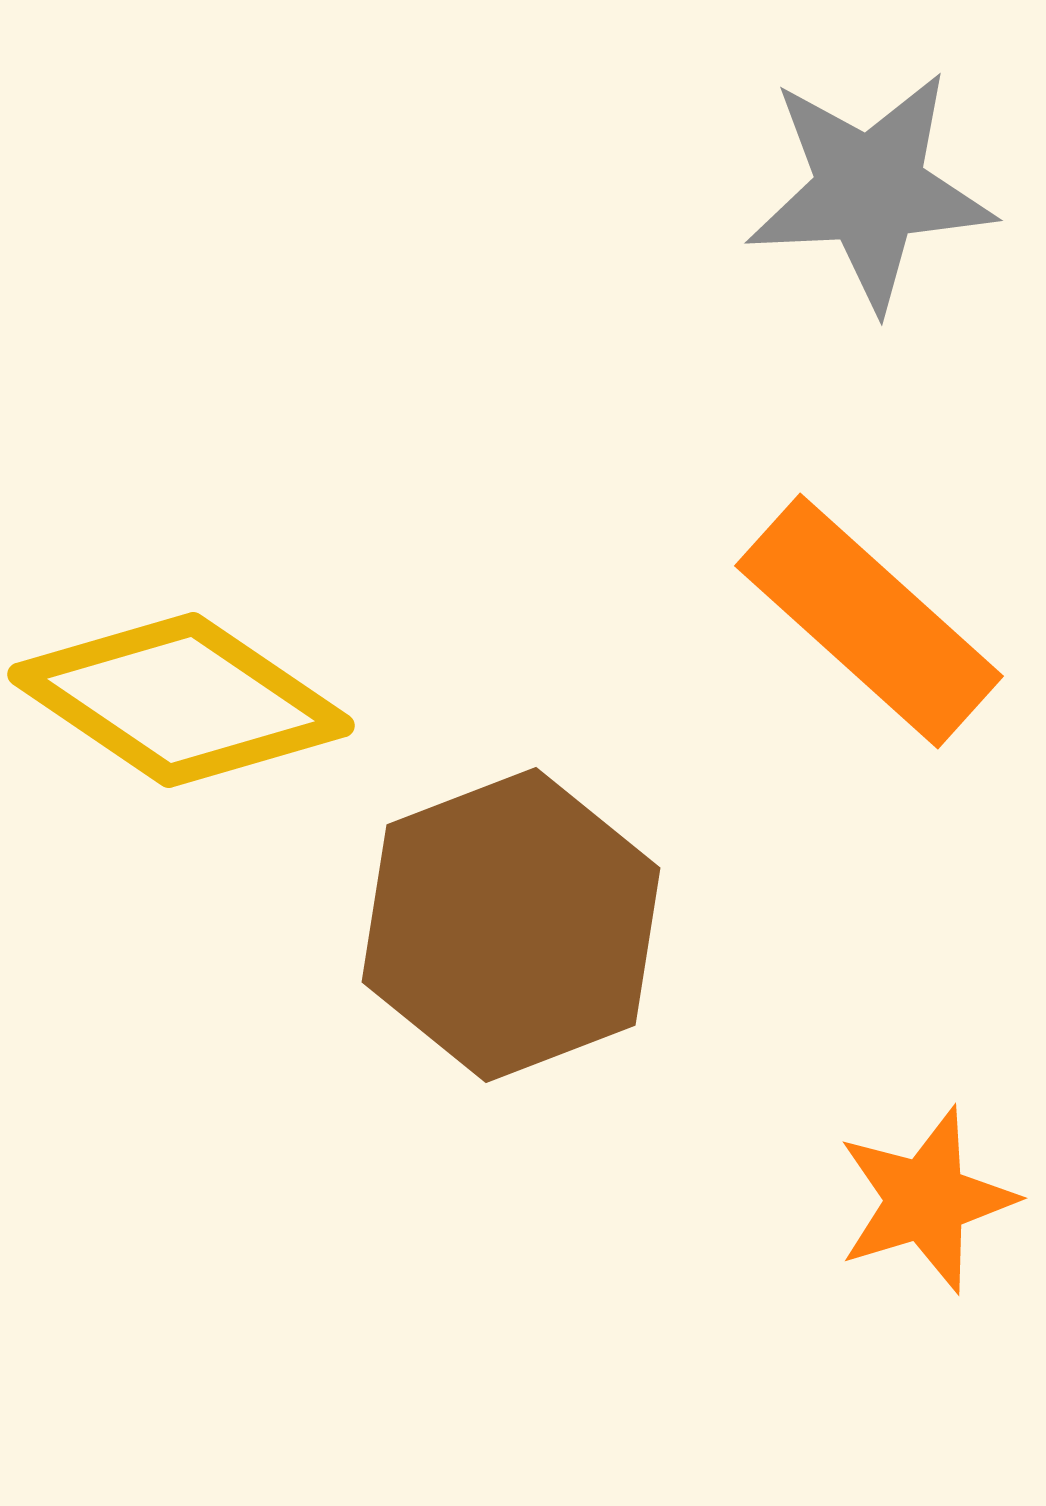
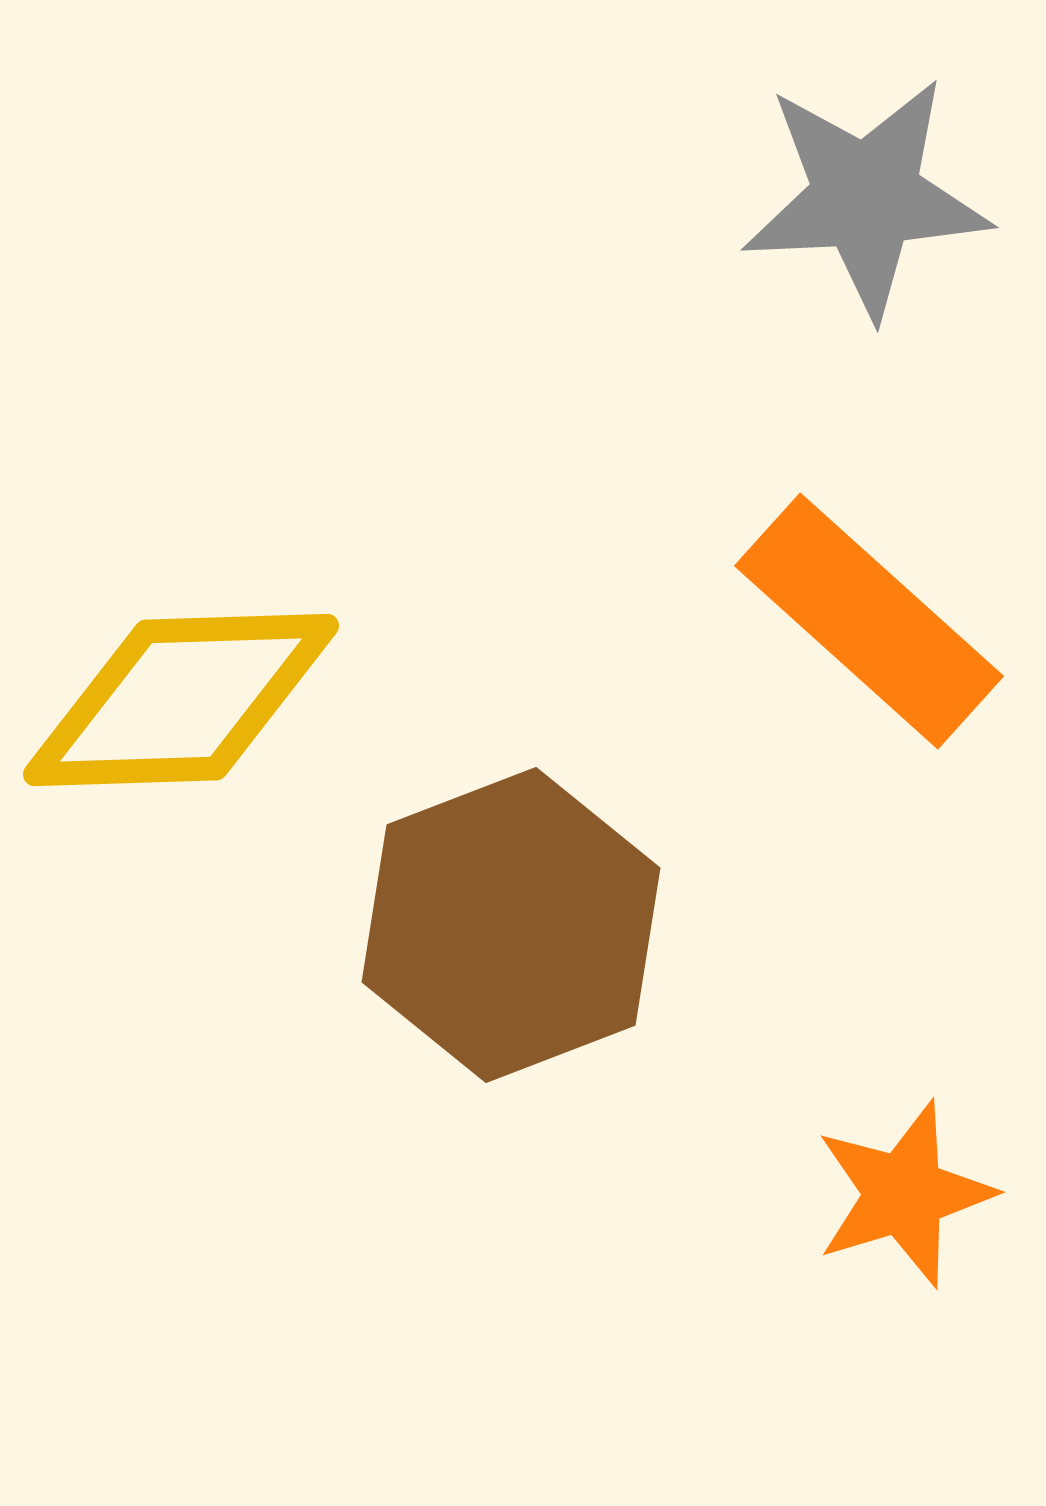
gray star: moved 4 px left, 7 px down
yellow diamond: rotated 36 degrees counterclockwise
orange star: moved 22 px left, 6 px up
